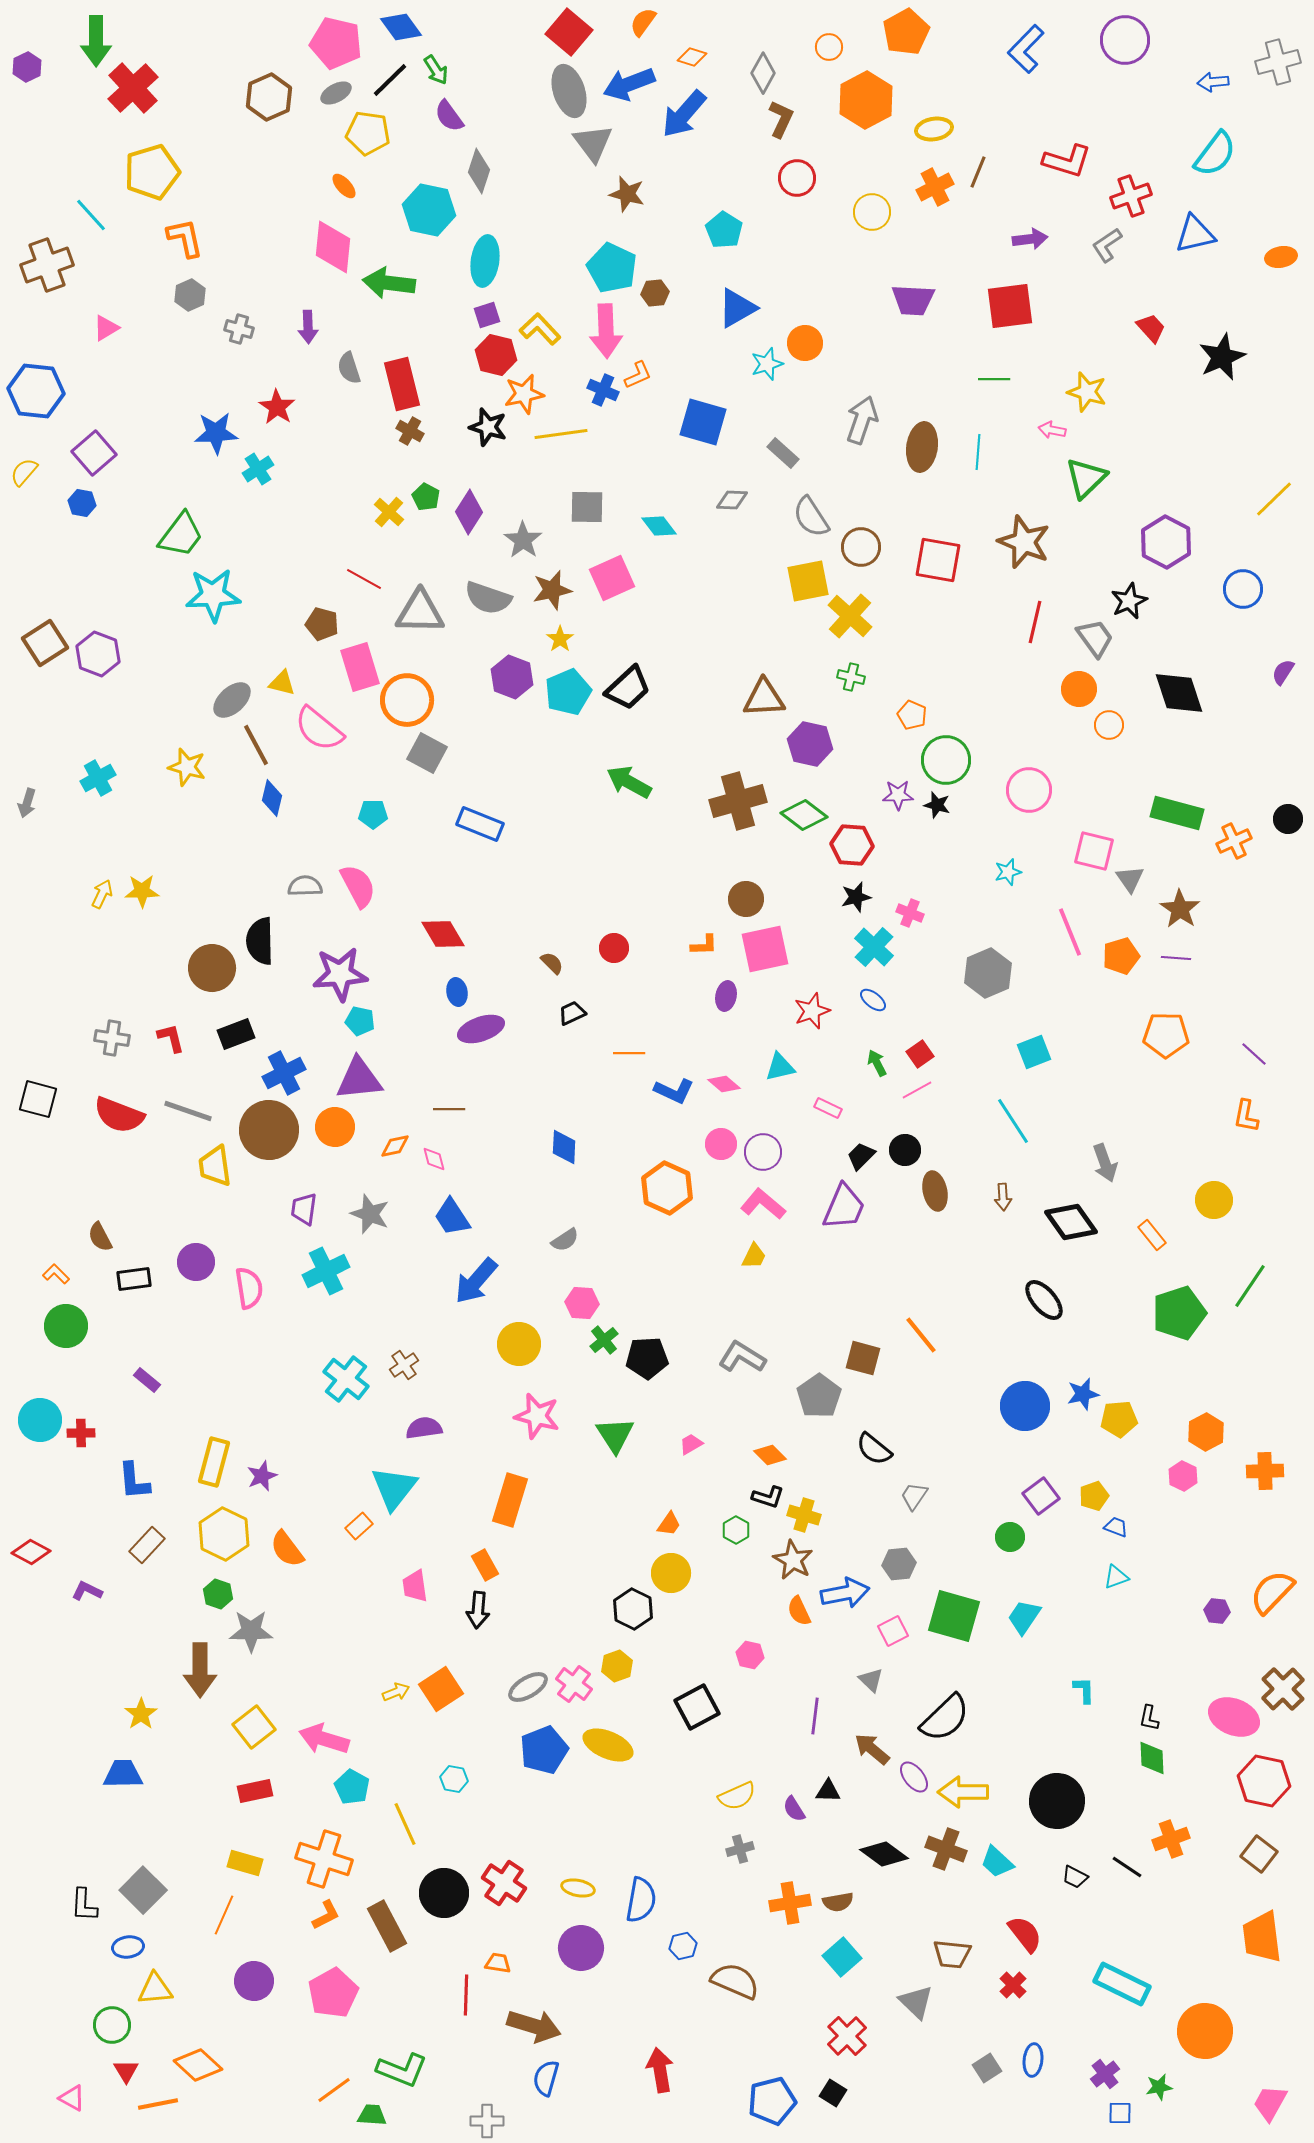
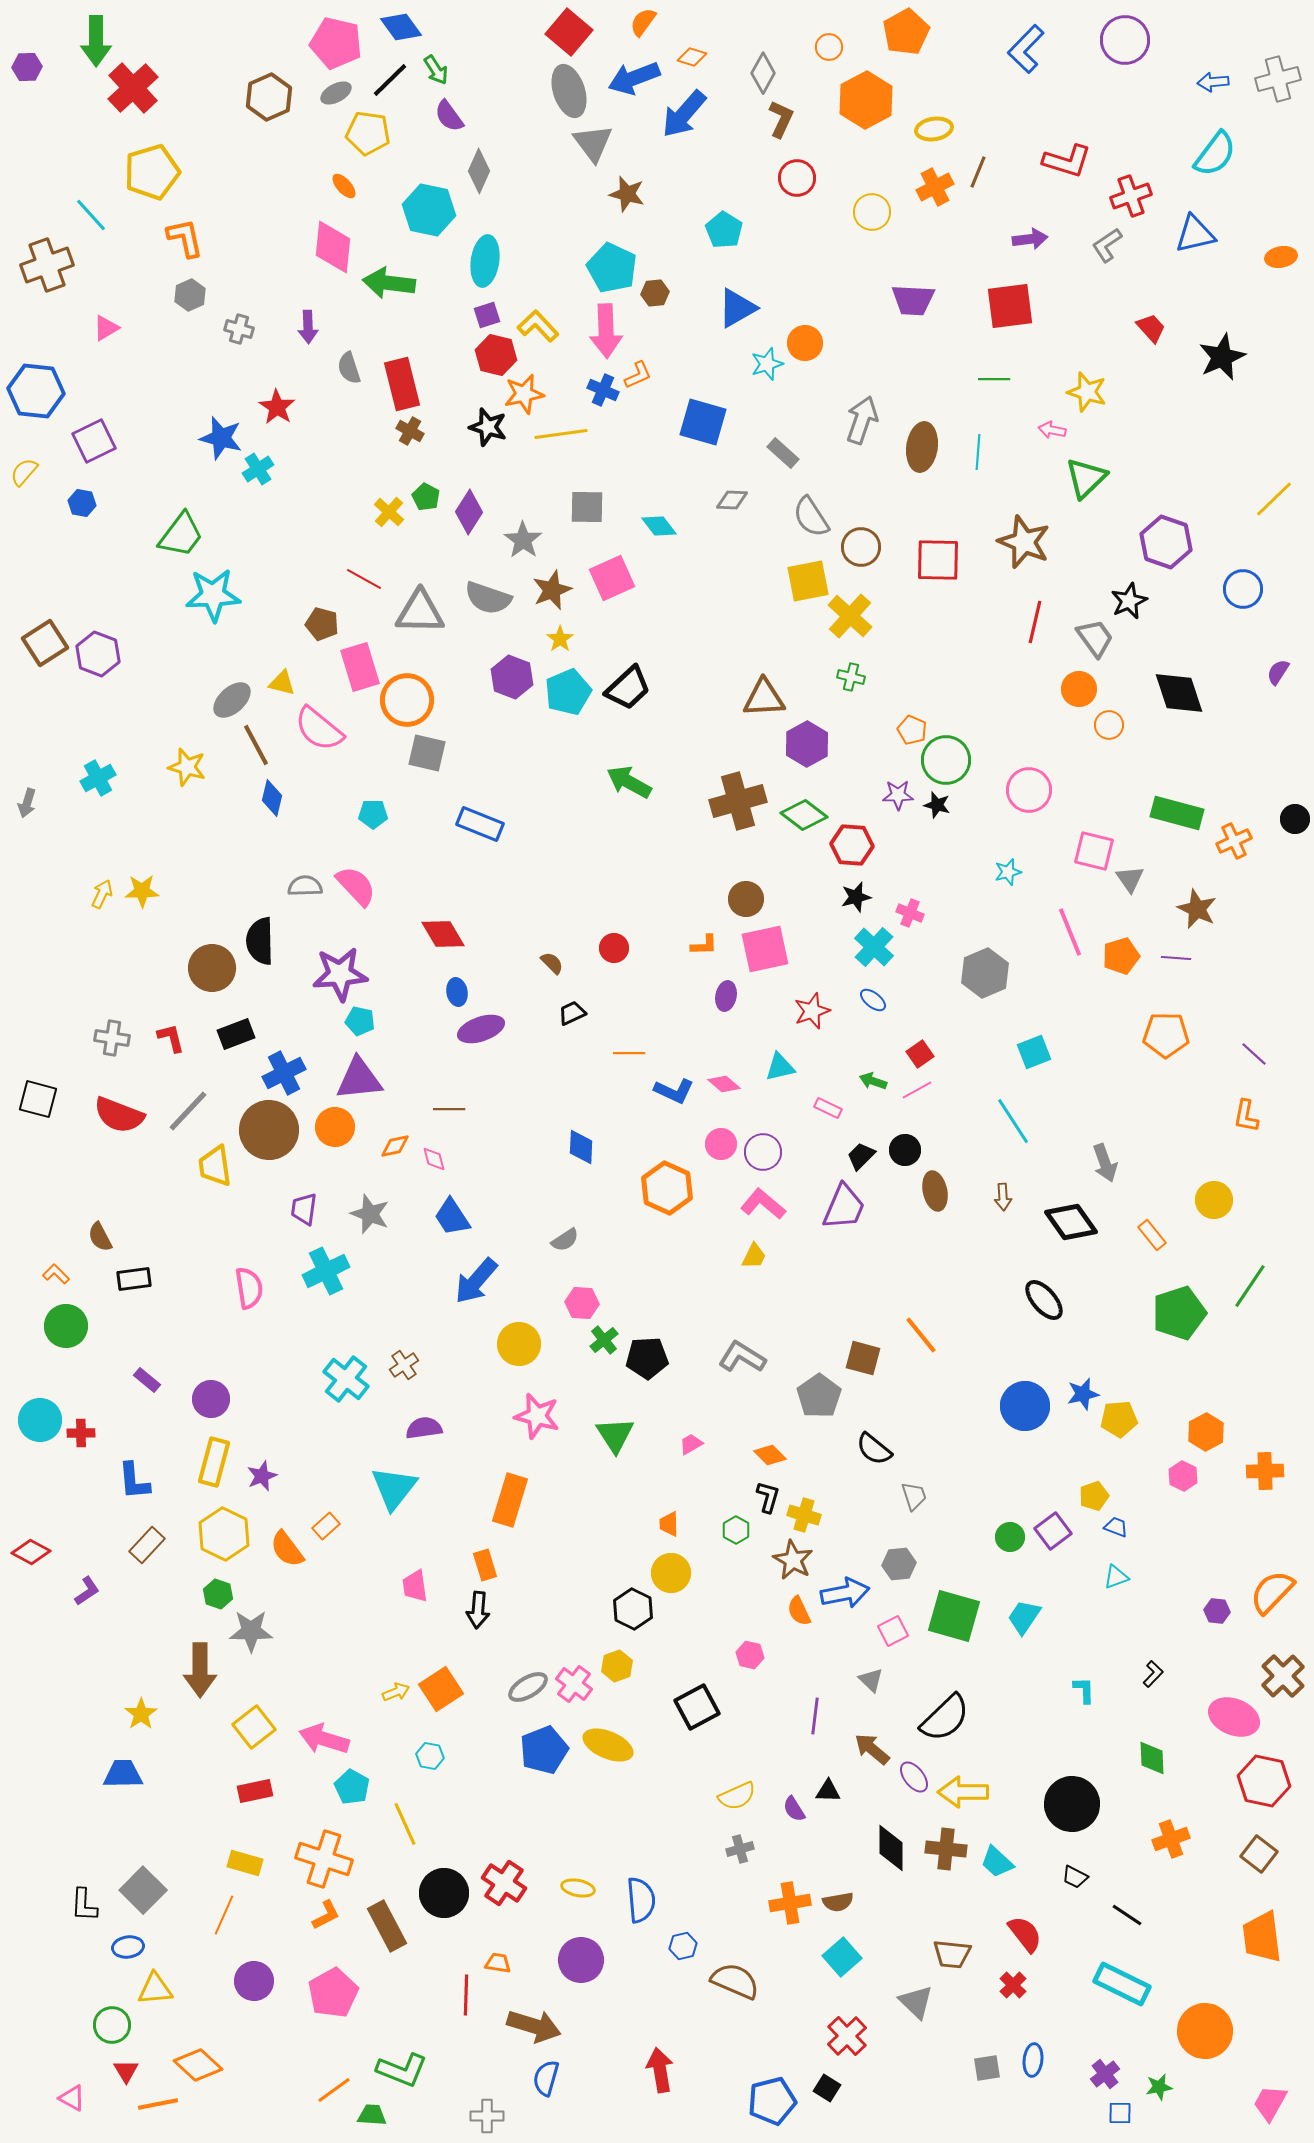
gray cross at (1278, 62): moved 17 px down
purple hexagon at (27, 67): rotated 24 degrees clockwise
blue arrow at (629, 84): moved 5 px right, 6 px up
gray diamond at (479, 171): rotated 6 degrees clockwise
yellow L-shape at (540, 329): moved 2 px left, 3 px up
blue star at (216, 433): moved 5 px right, 5 px down; rotated 18 degrees clockwise
purple square at (94, 453): moved 12 px up; rotated 15 degrees clockwise
purple hexagon at (1166, 542): rotated 9 degrees counterclockwise
red square at (938, 560): rotated 9 degrees counterclockwise
brown star at (552, 590): rotated 9 degrees counterclockwise
purple semicircle at (1283, 672): moved 5 px left
orange pentagon at (912, 715): moved 15 px down
purple hexagon at (810, 744): moved 3 px left; rotated 18 degrees clockwise
gray square at (427, 753): rotated 15 degrees counterclockwise
black circle at (1288, 819): moved 7 px right
pink semicircle at (358, 886): moved 2 px left; rotated 15 degrees counterclockwise
brown star at (1180, 909): moved 17 px right; rotated 9 degrees counterclockwise
gray hexagon at (988, 973): moved 3 px left
green arrow at (877, 1063): moved 4 px left, 18 px down; rotated 44 degrees counterclockwise
gray line at (188, 1111): rotated 66 degrees counterclockwise
blue diamond at (564, 1147): moved 17 px right
purple circle at (196, 1262): moved 15 px right, 137 px down
gray trapezoid at (914, 1496): rotated 128 degrees clockwise
purple square at (1041, 1496): moved 12 px right, 35 px down
black L-shape at (768, 1497): rotated 92 degrees counterclockwise
orange trapezoid at (669, 1524): rotated 144 degrees clockwise
orange rectangle at (359, 1526): moved 33 px left
orange rectangle at (485, 1565): rotated 12 degrees clockwise
purple L-shape at (87, 1591): rotated 120 degrees clockwise
brown cross at (1283, 1689): moved 13 px up
black L-shape at (1149, 1718): moved 4 px right, 44 px up; rotated 148 degrees counterclockwise
cyan hexagon at (454, 1779): moved 24 px left, 23 px up
black circle at (1057, 1801): moved 15 px right, 3 px down
brown cross at (946, 1849): rotated 15 degrees counterclockwise
black diamond at (884, 1854): moved 7 px right, 6 px up; rotated 54 degrees clockwise
black line at (1127, 1867): moved 48 px down
blue semicircle at (641, 1900): rotated 15 degrees counterclockwise
purple circle at (581, 1948): moved 12 px down
gray square at (987, 2068): rotated 24 degrees clockwise
black square at (833, 2093): moved 6 px left, 5 px up
gray cross at (487, 2121): moved 5 px up
